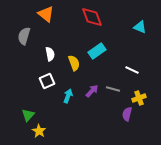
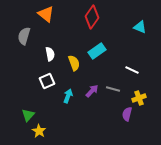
red diamond: rotated 55 degrees clockwise
